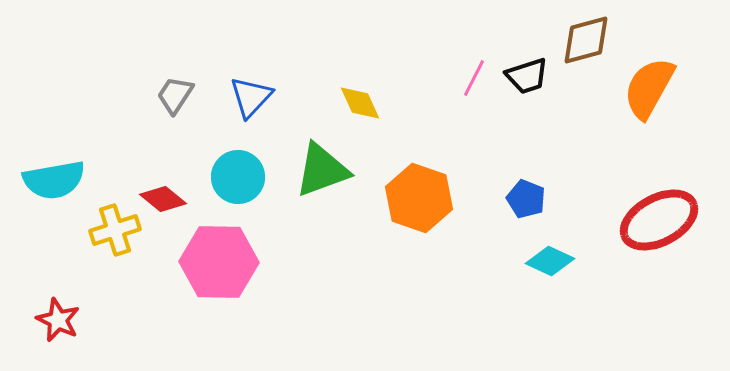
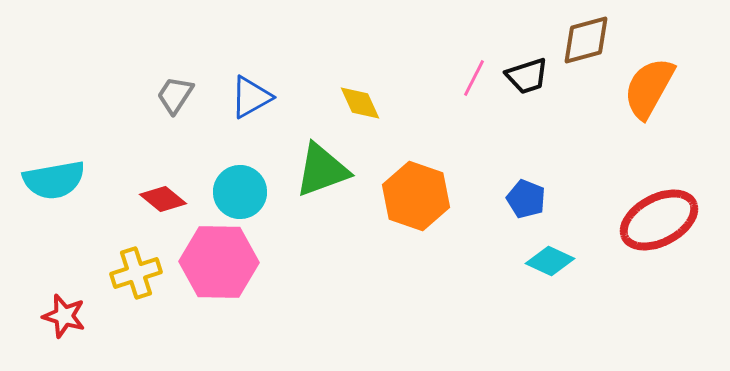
blue triangle: rotated 18 degrees clockwise
cyan circle: moved 2 px right, 15 px down
orange hexagon: moved 3 px left, 2 px up
yellow cross: moved 21 px right, 43 px down
red star: moved 6 px right, 4 px up; rotated 9 degrees counterclockwise
